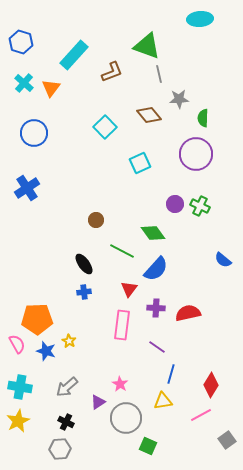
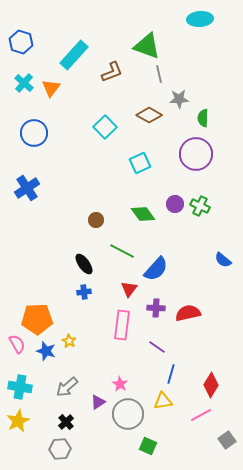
brown diamond at (149, 115): rotated 20 degrees counterclockwise
green diamond at (153, 233): moved 10 px left, 19 px up
gray circle at (126, 418): moved 2 px right, 4 px up
black cross at (66, 422): rotated 21 degrees clockwise
